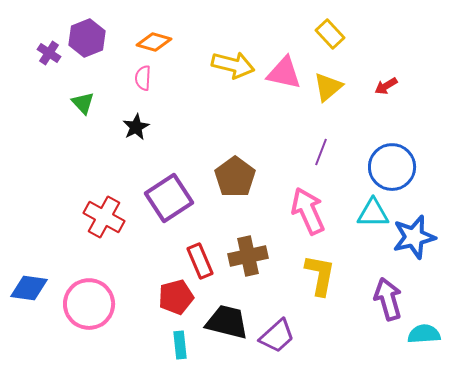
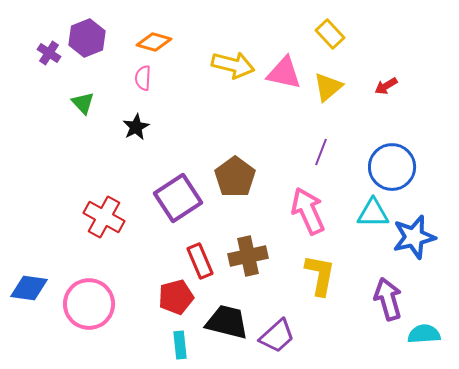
purple square: moved 9 px right
